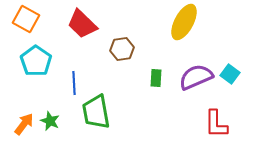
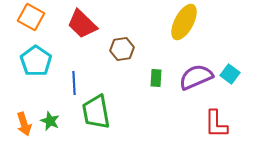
orange square: moved 5 px right, 2 px up
orange arrow: rotated 125 degrees clockwise
